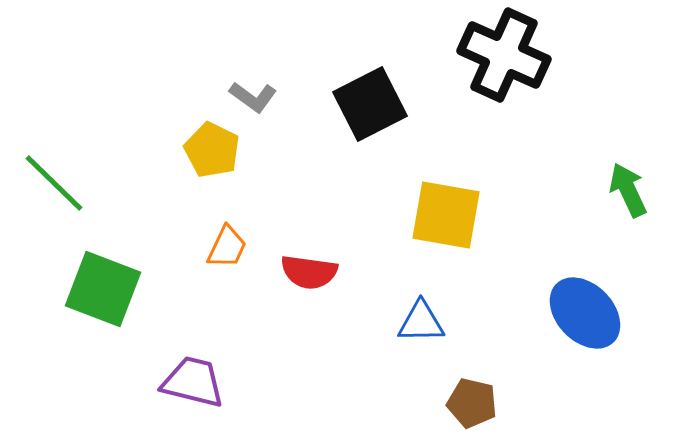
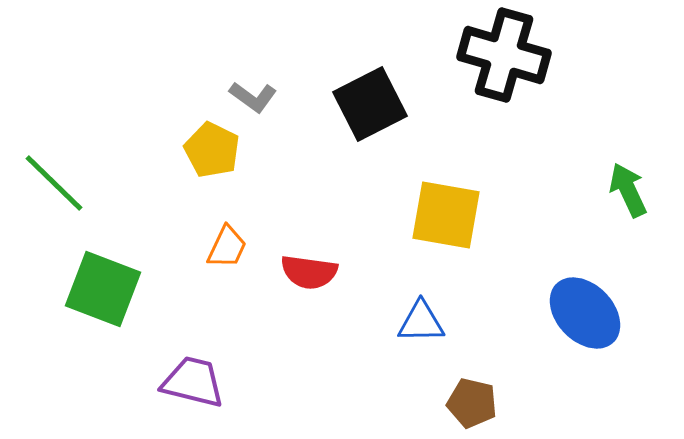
black cross: rotated 8 degrees counterclockwise
